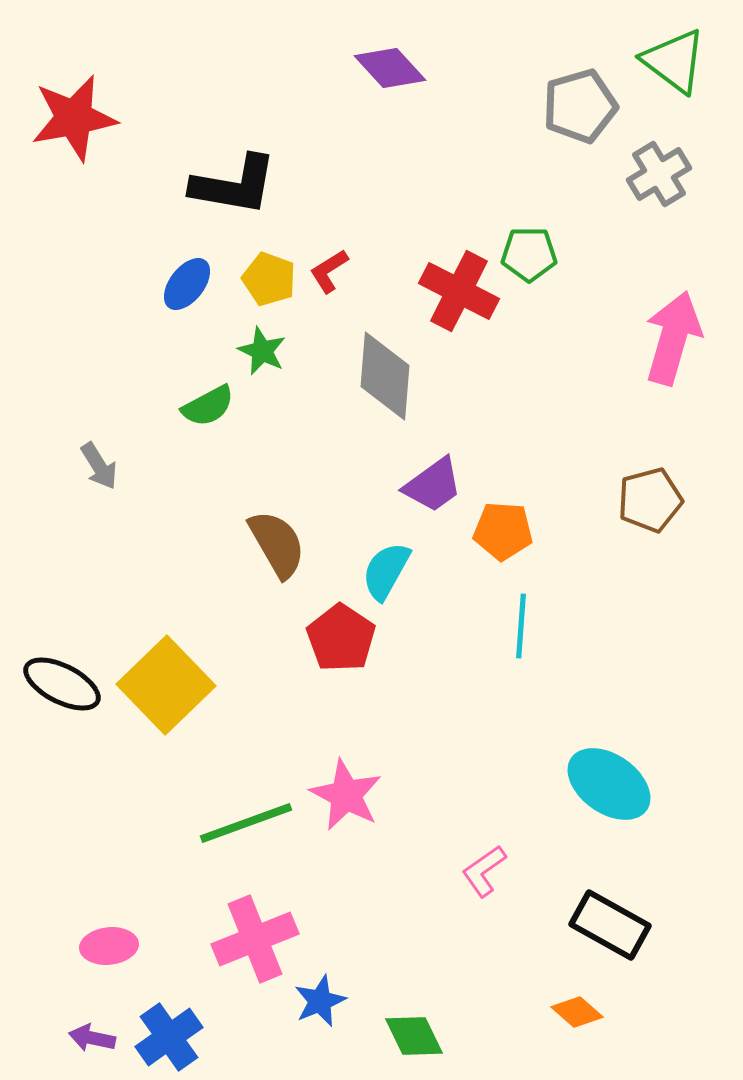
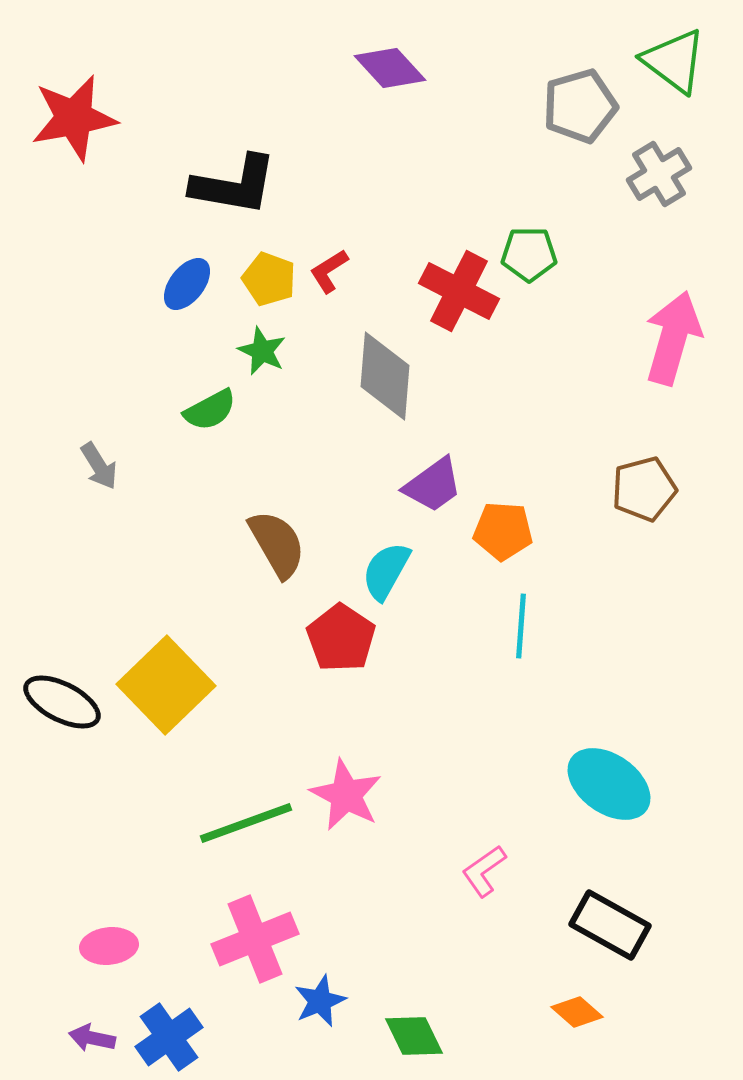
green semicircle: moved 2 px right, 4 px down
brown pentagon: moved 6 px left, 11 px up
black ellipse: moved 18 px down
